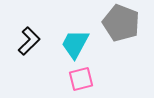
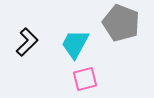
black L-shape: moved 2 px left, 1 px down
pink square: moved 4 px right
